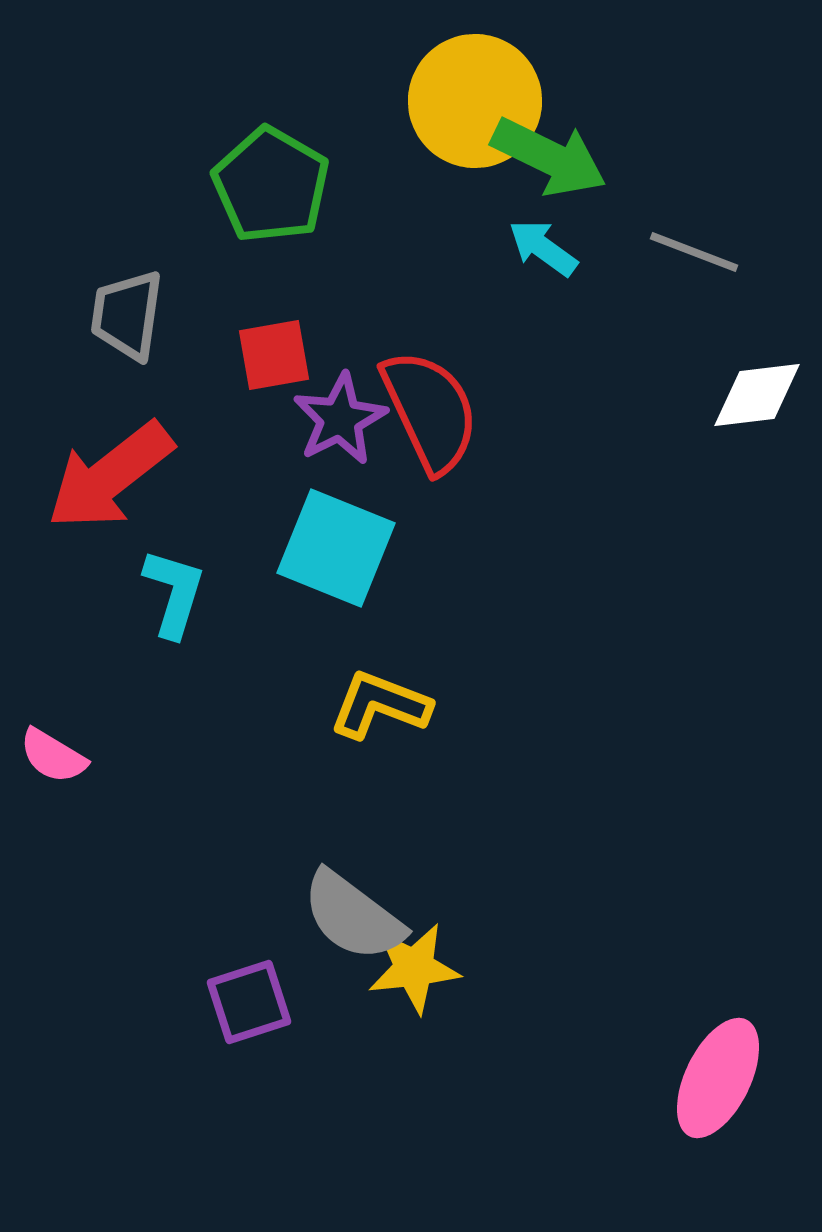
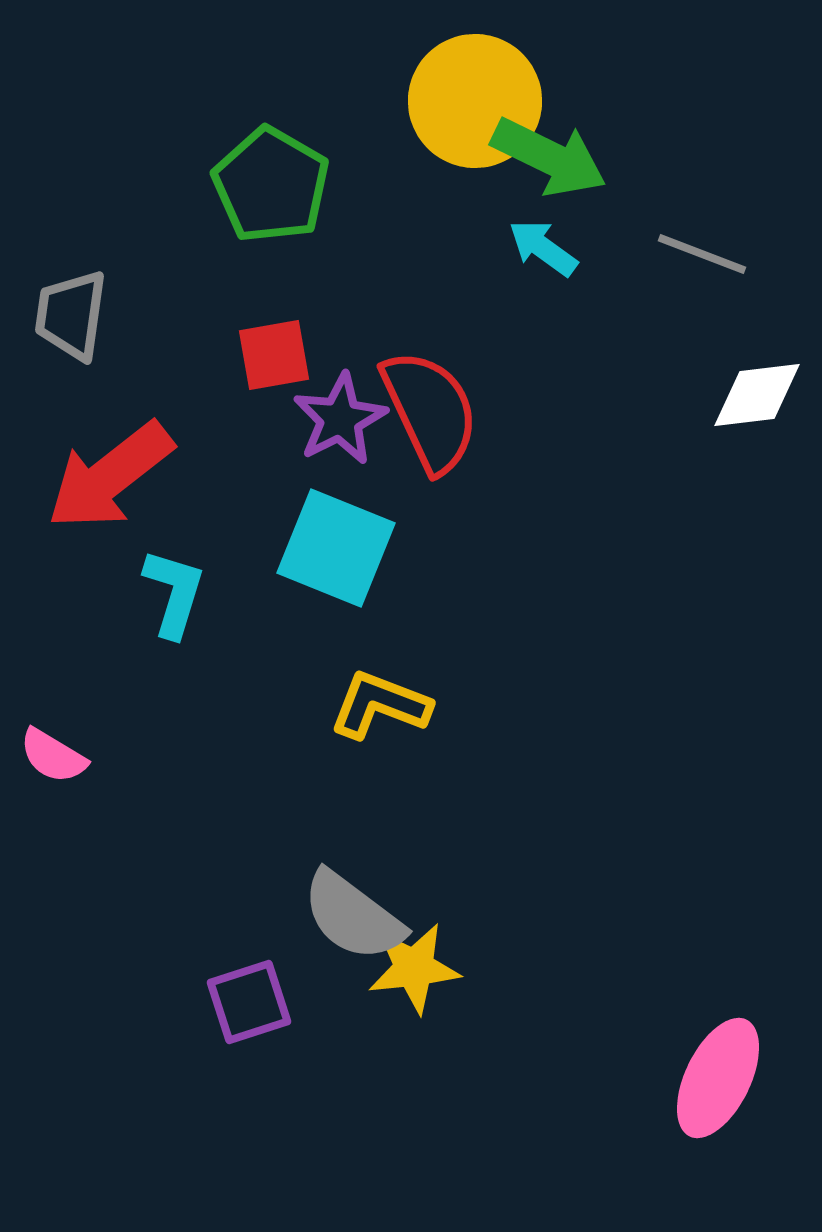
gray line: moved 8 px right, 2 px down
gray trapezoid: moved 56 px left
